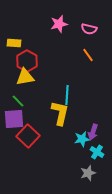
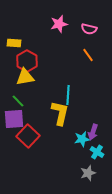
cyan line: moved 1 px right
